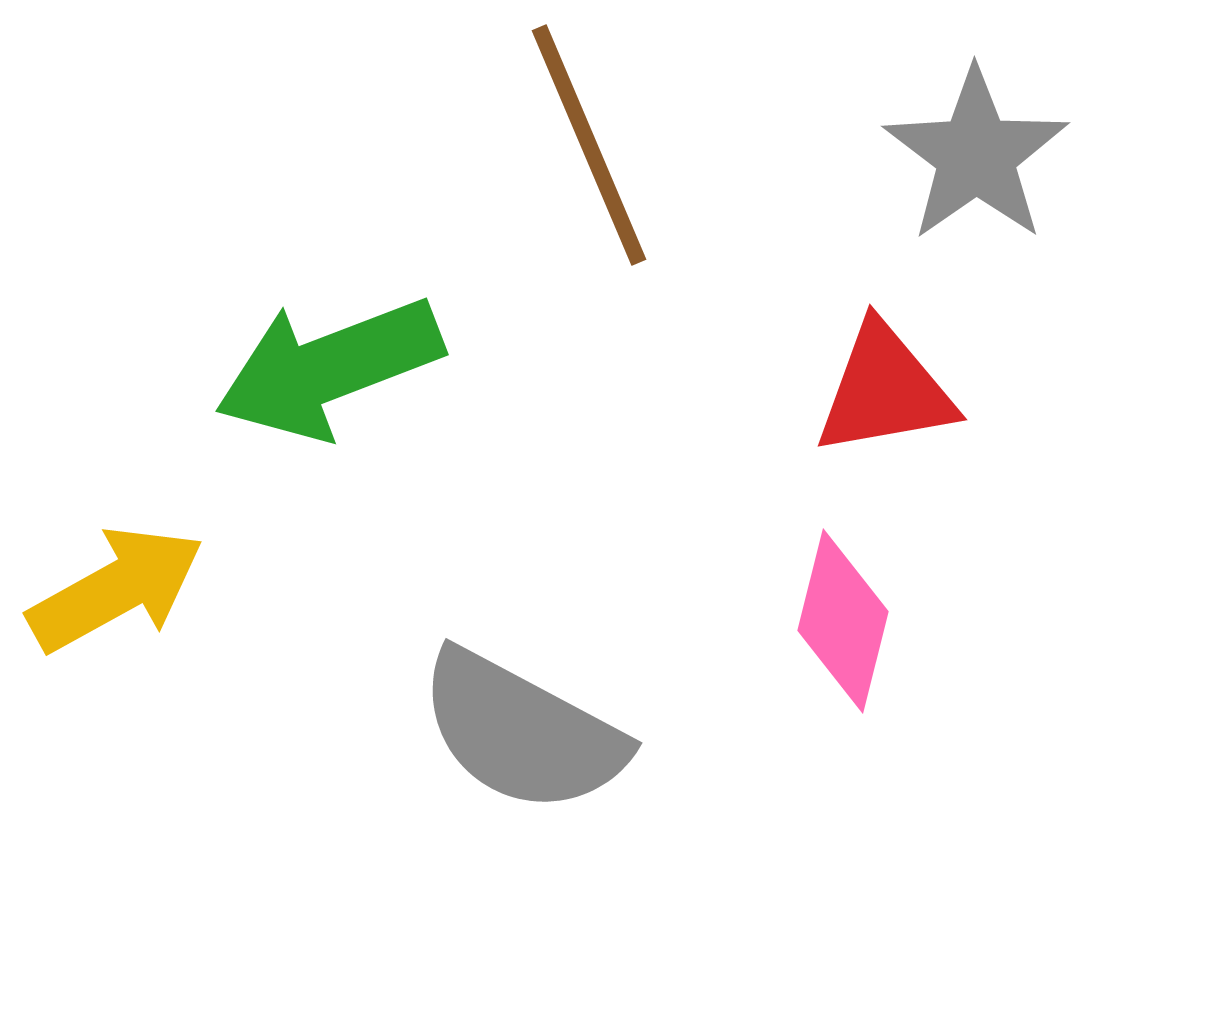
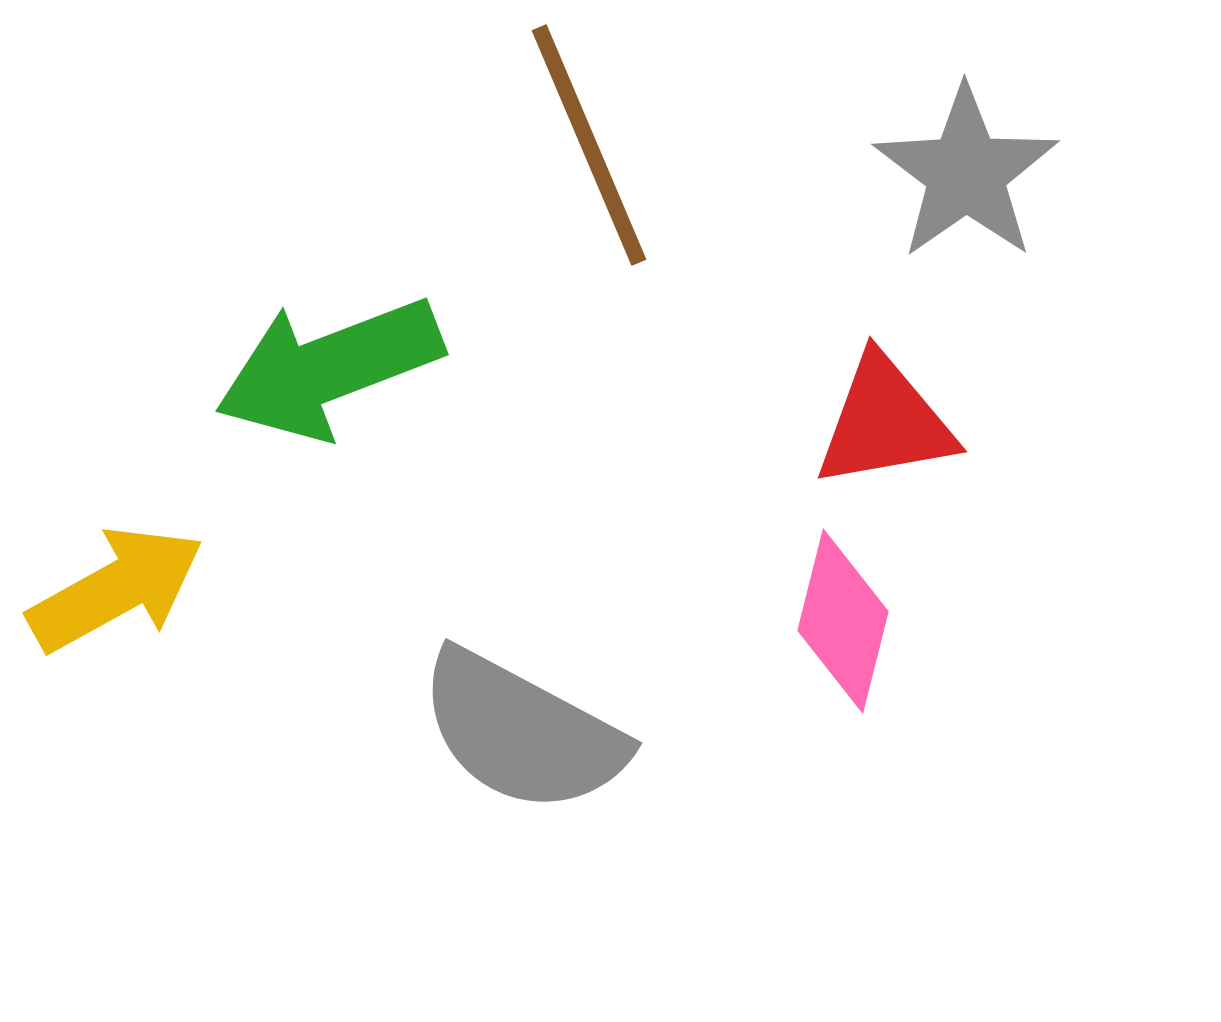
gray star: moved 10 px left, 18 px down
red triangle: moved 32 px down
